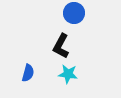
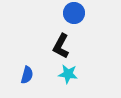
blue semicircle: moved 1 px left, 2 px down
